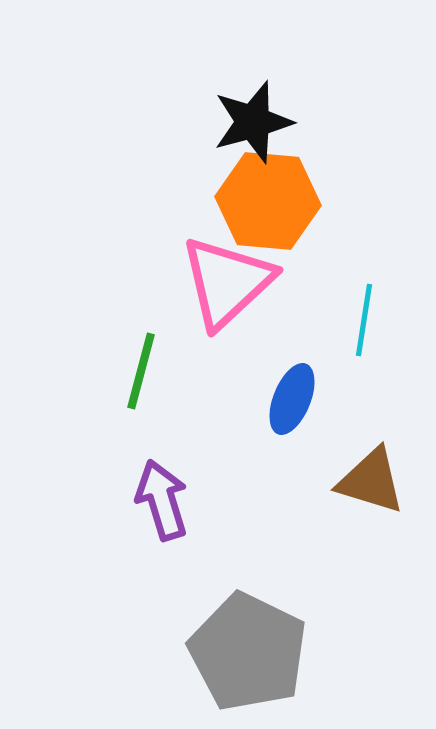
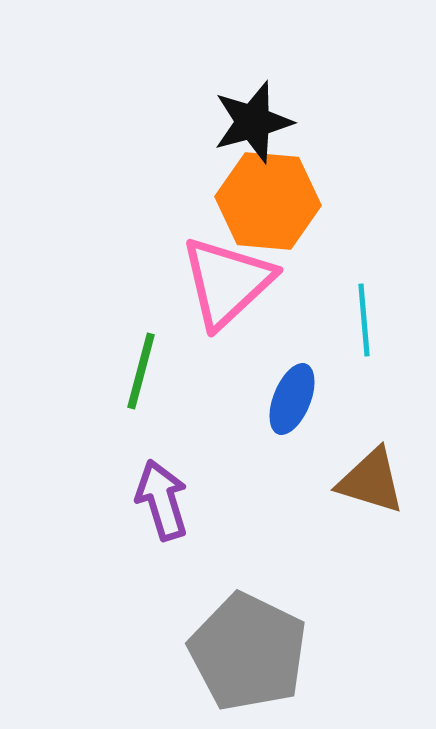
cyan line: rotated 14 degrees counterclockwise
